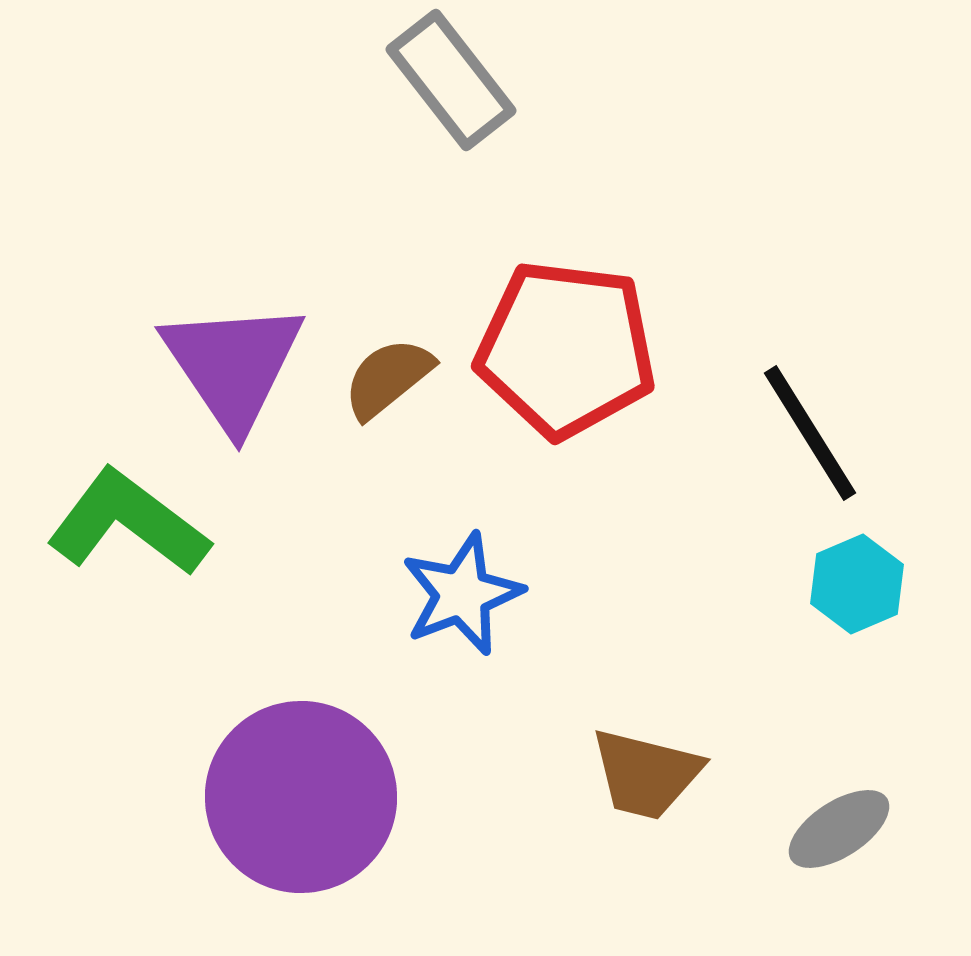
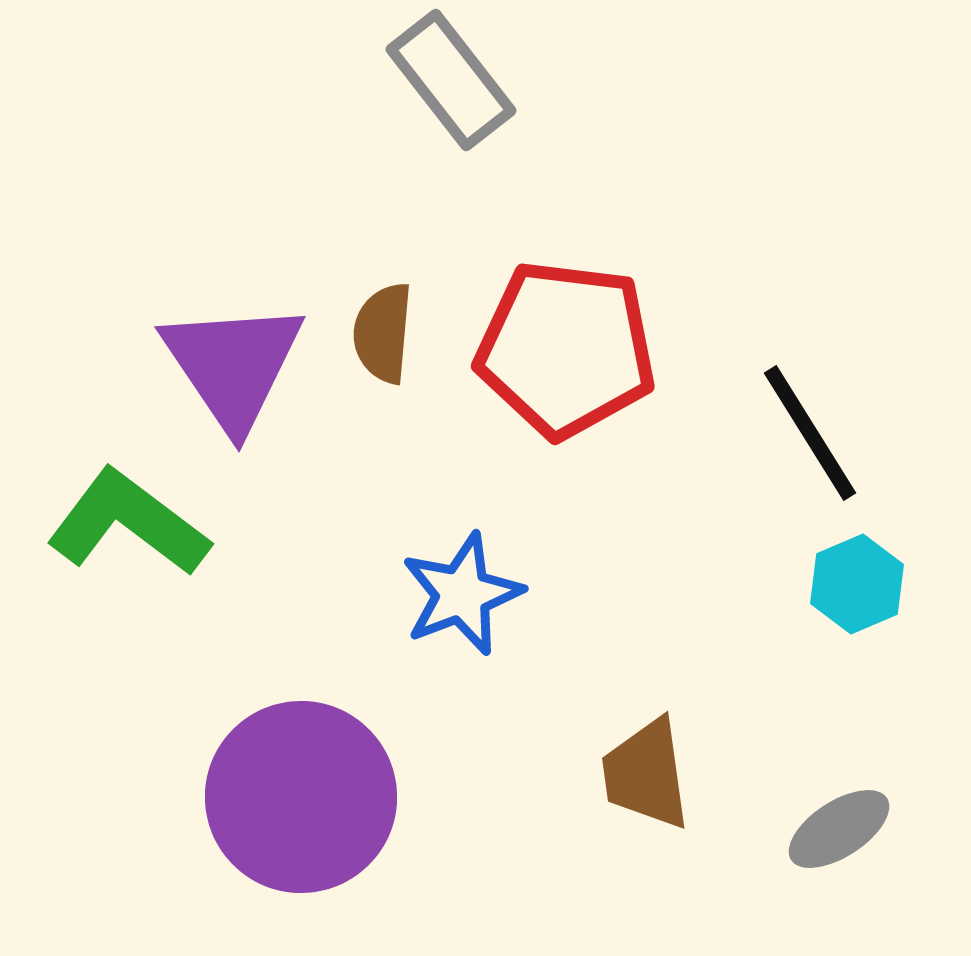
brown semicircle: moved 5 px left, 45 px up; rotated 46 degrees counterclockwise
brown trapezoid: rotated 68 degrees clockwise
